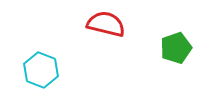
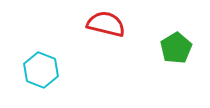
green pentagon: rotated 12 degrees counterclockwise
